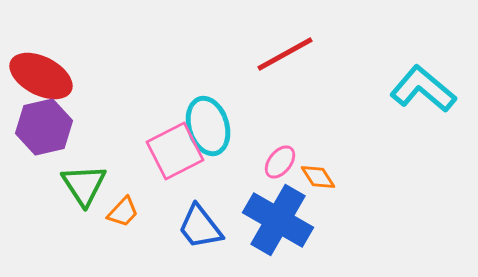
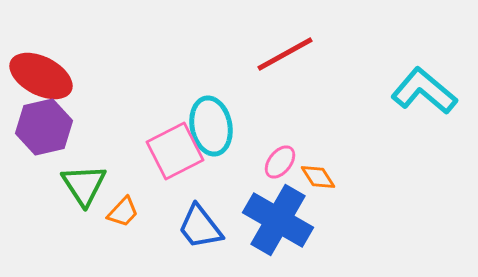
cyan L-shape: moved 1 px right, 2 px down
cyan ellipse: moved 3 px right; rotated 6 degrees clockwise
